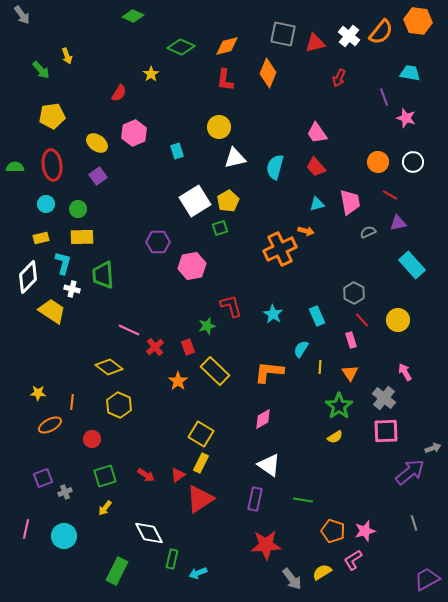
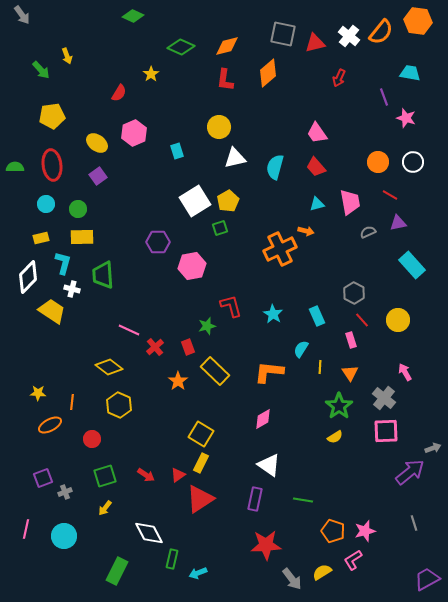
orange diamond at (268, 73): rotated 28 degrees clockwise
